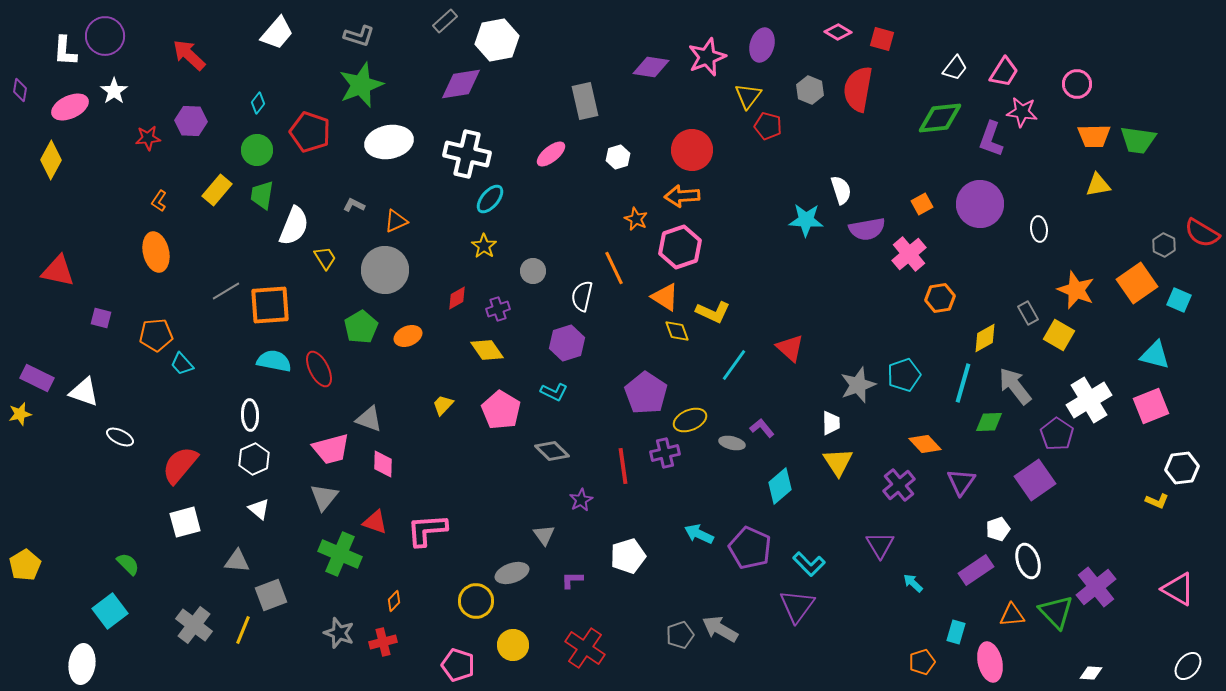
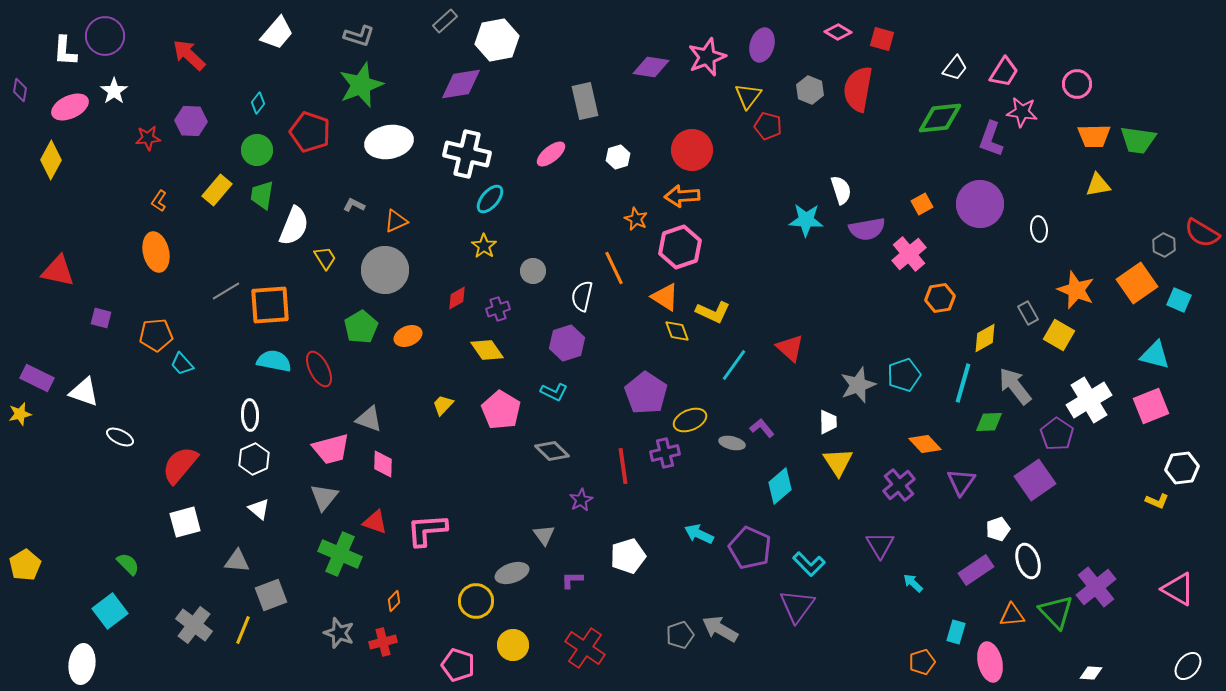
white trapezoid at (831, 423): moved 3 px left, 1 px up
